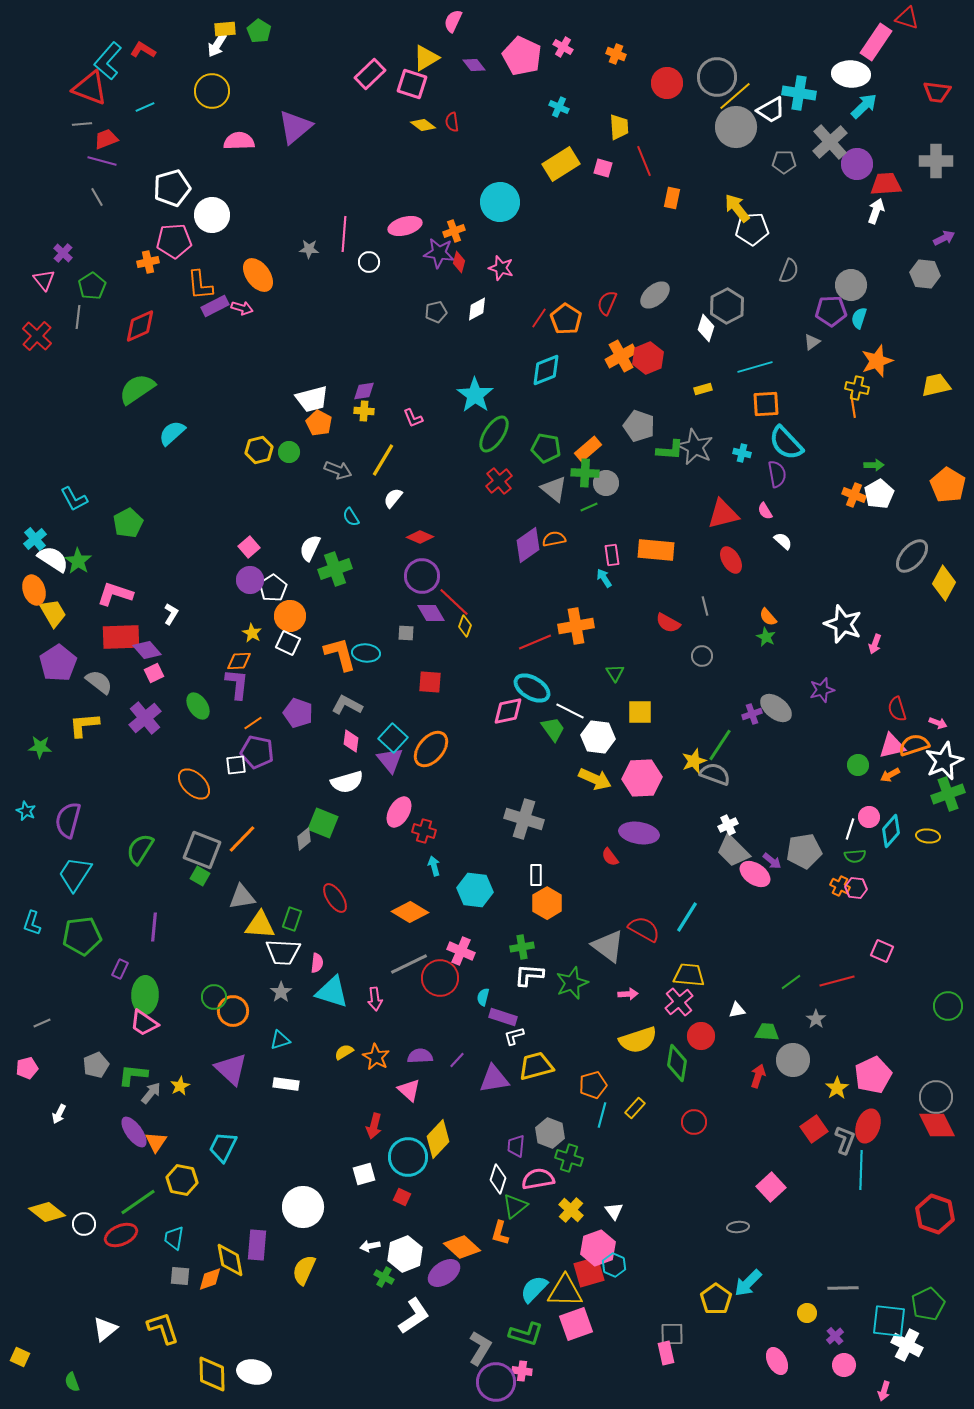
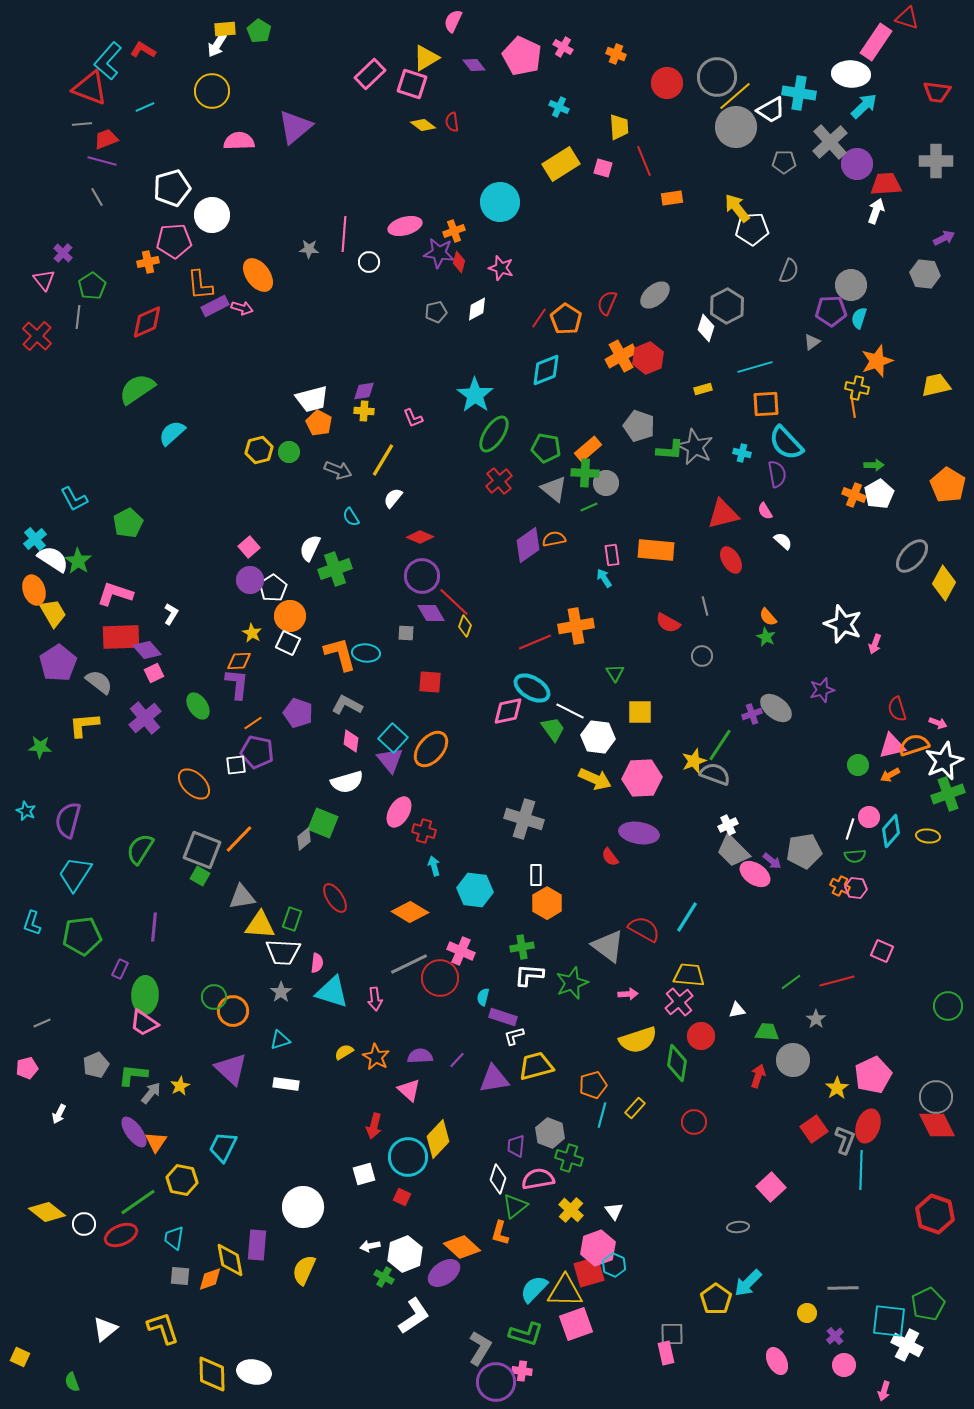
orange rectangle at (672, 198): rotated 70 degrees clockwise
red diamond at (140, 326): moved 7 px right, 4 px up
orange line at (242, 839): moved 3 px left
